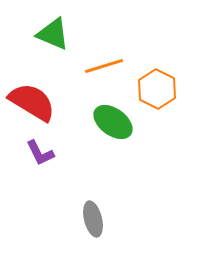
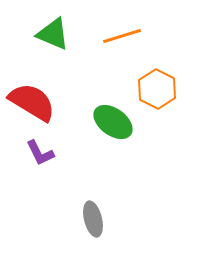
orange line: moved 18 px right, 30 px up
